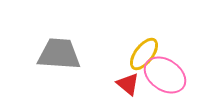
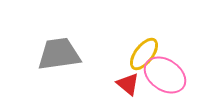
gray trapezoid: rotated 12 degrees counterclockwise
